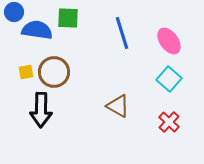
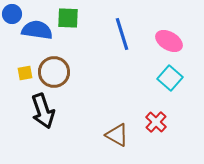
blue circle: moved 2 px left, 2 px down
blue line: moved 1 px down
pink ellipse: rotated 24 degrees counterclockwise
yellow square: moved 1 px left, 1 px down
cyan square: moved 1 px right, 1 px up
brown triangle: moved 1 px left, 29 px down
black arrow: moved 2 px right, 1 px down; rotated 20 degrees counterclockwise
red cross: moved 13 px left
